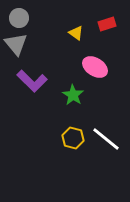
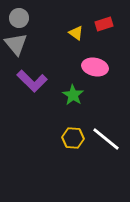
red rectangle: moved 3 px left
pink ellipse: rotated 20 degrees counterclockwise
yellow hexagon: rotated 10 degrees counterclockwise
